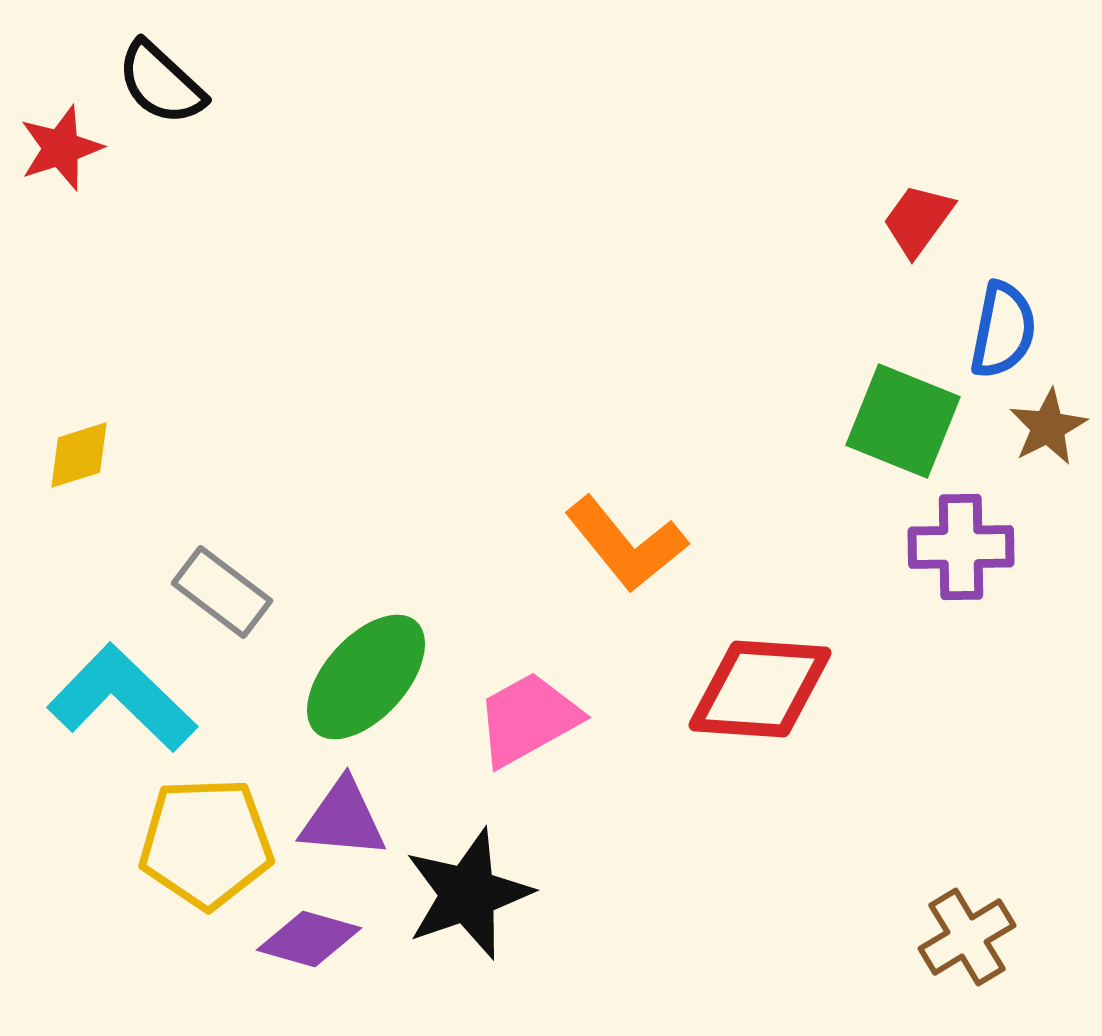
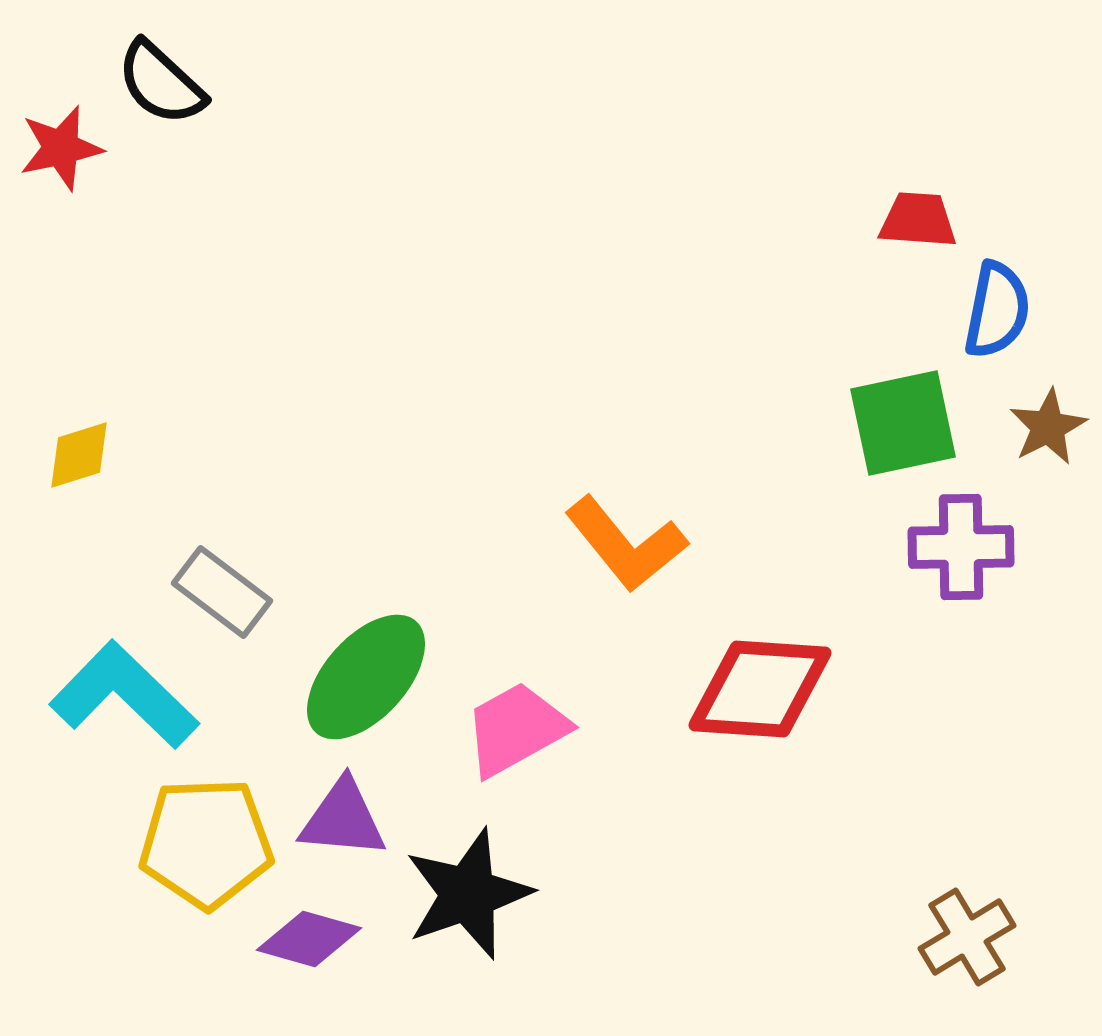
red star: rotated 6 degrees clockwise
red trapezoid: rotated 58 degrees clockwise
blue semicircle: moved 6 px left, 20 px up
green square: moved 2 px down; rotated 34 degrees counterclockwise
cyan L-shape: moved 2 px right, 3 px up
pink trapezoid: moved 12 px left, 10 px down
